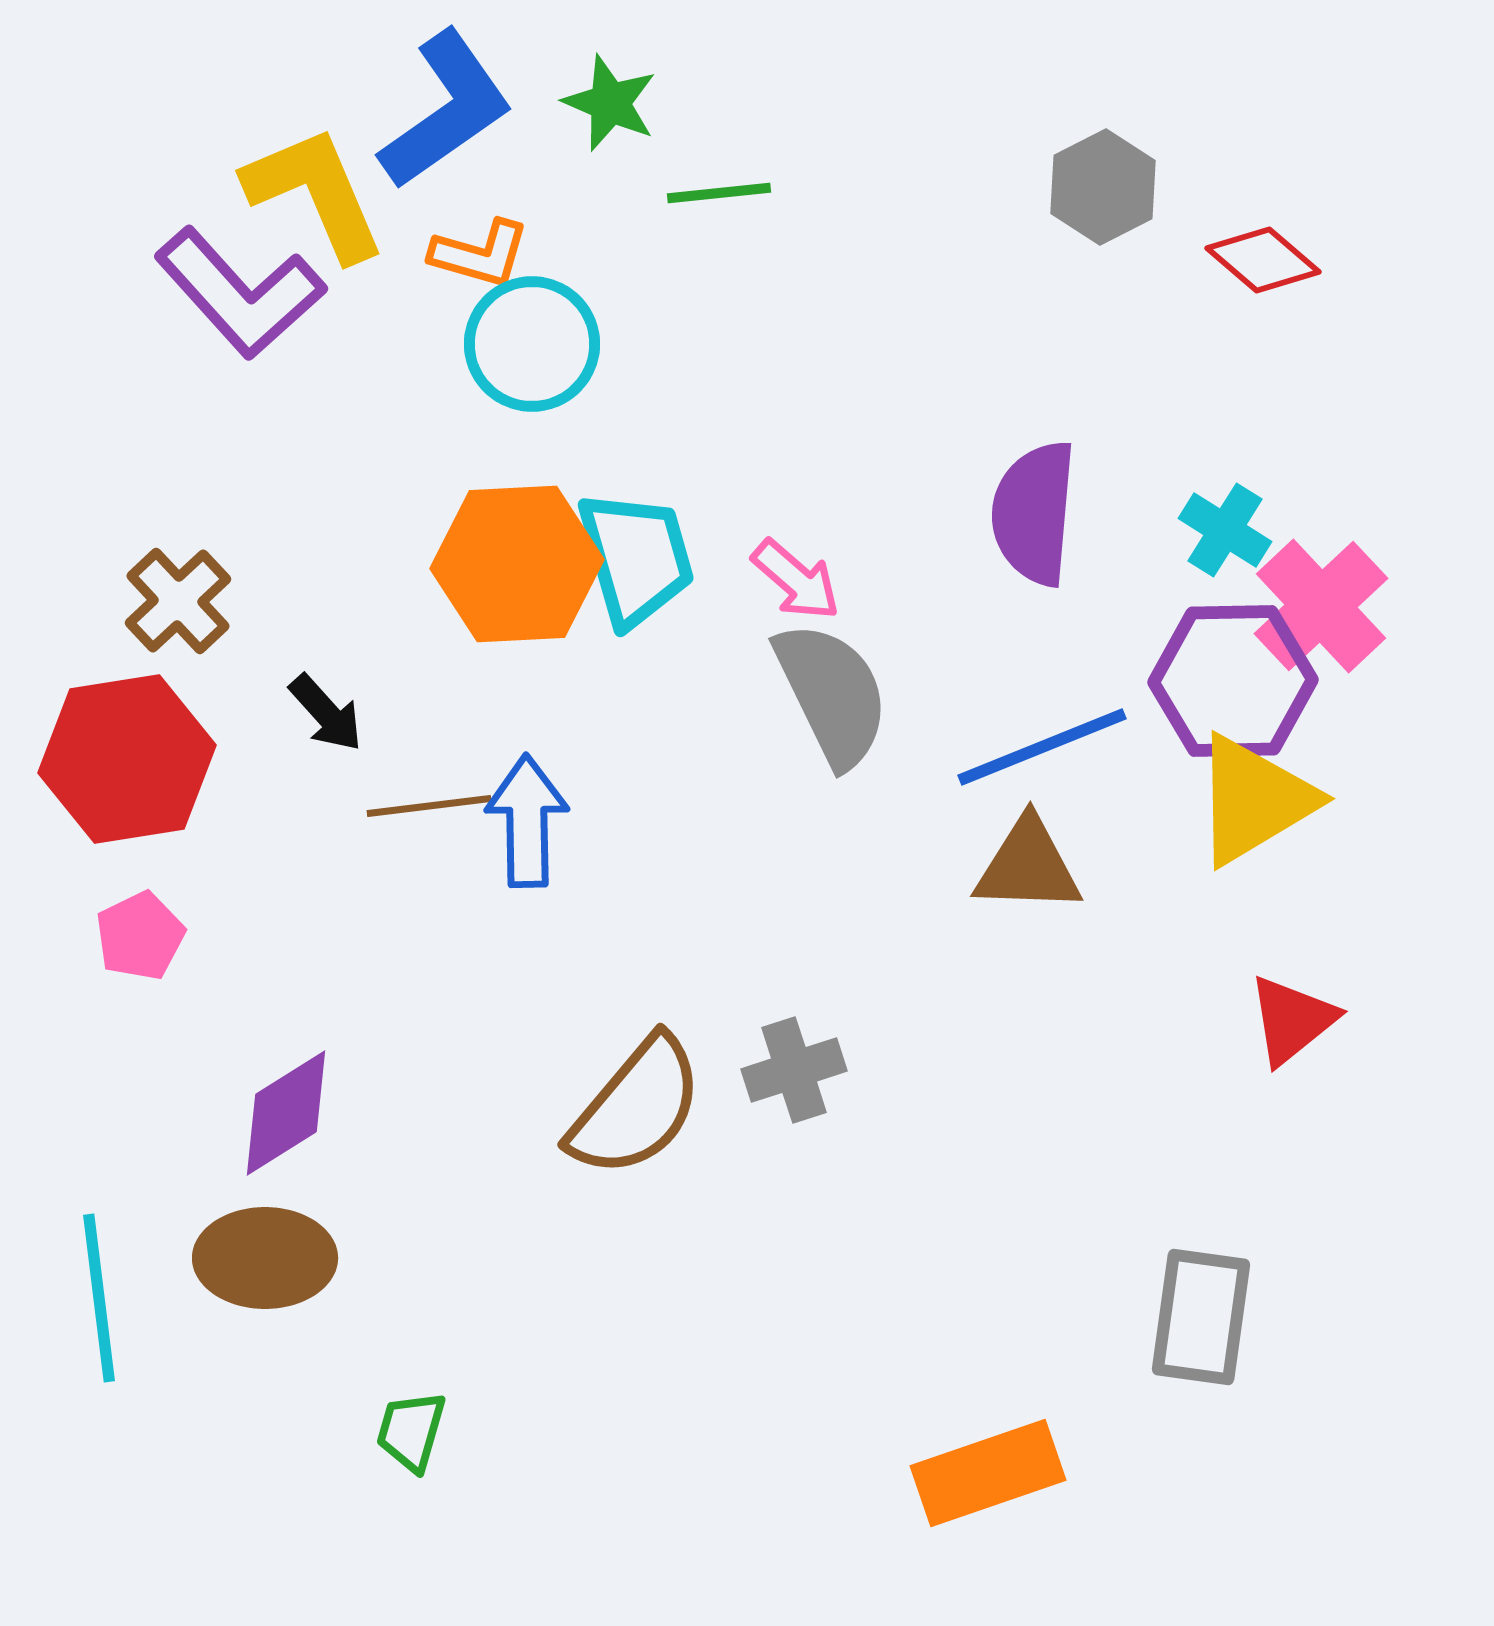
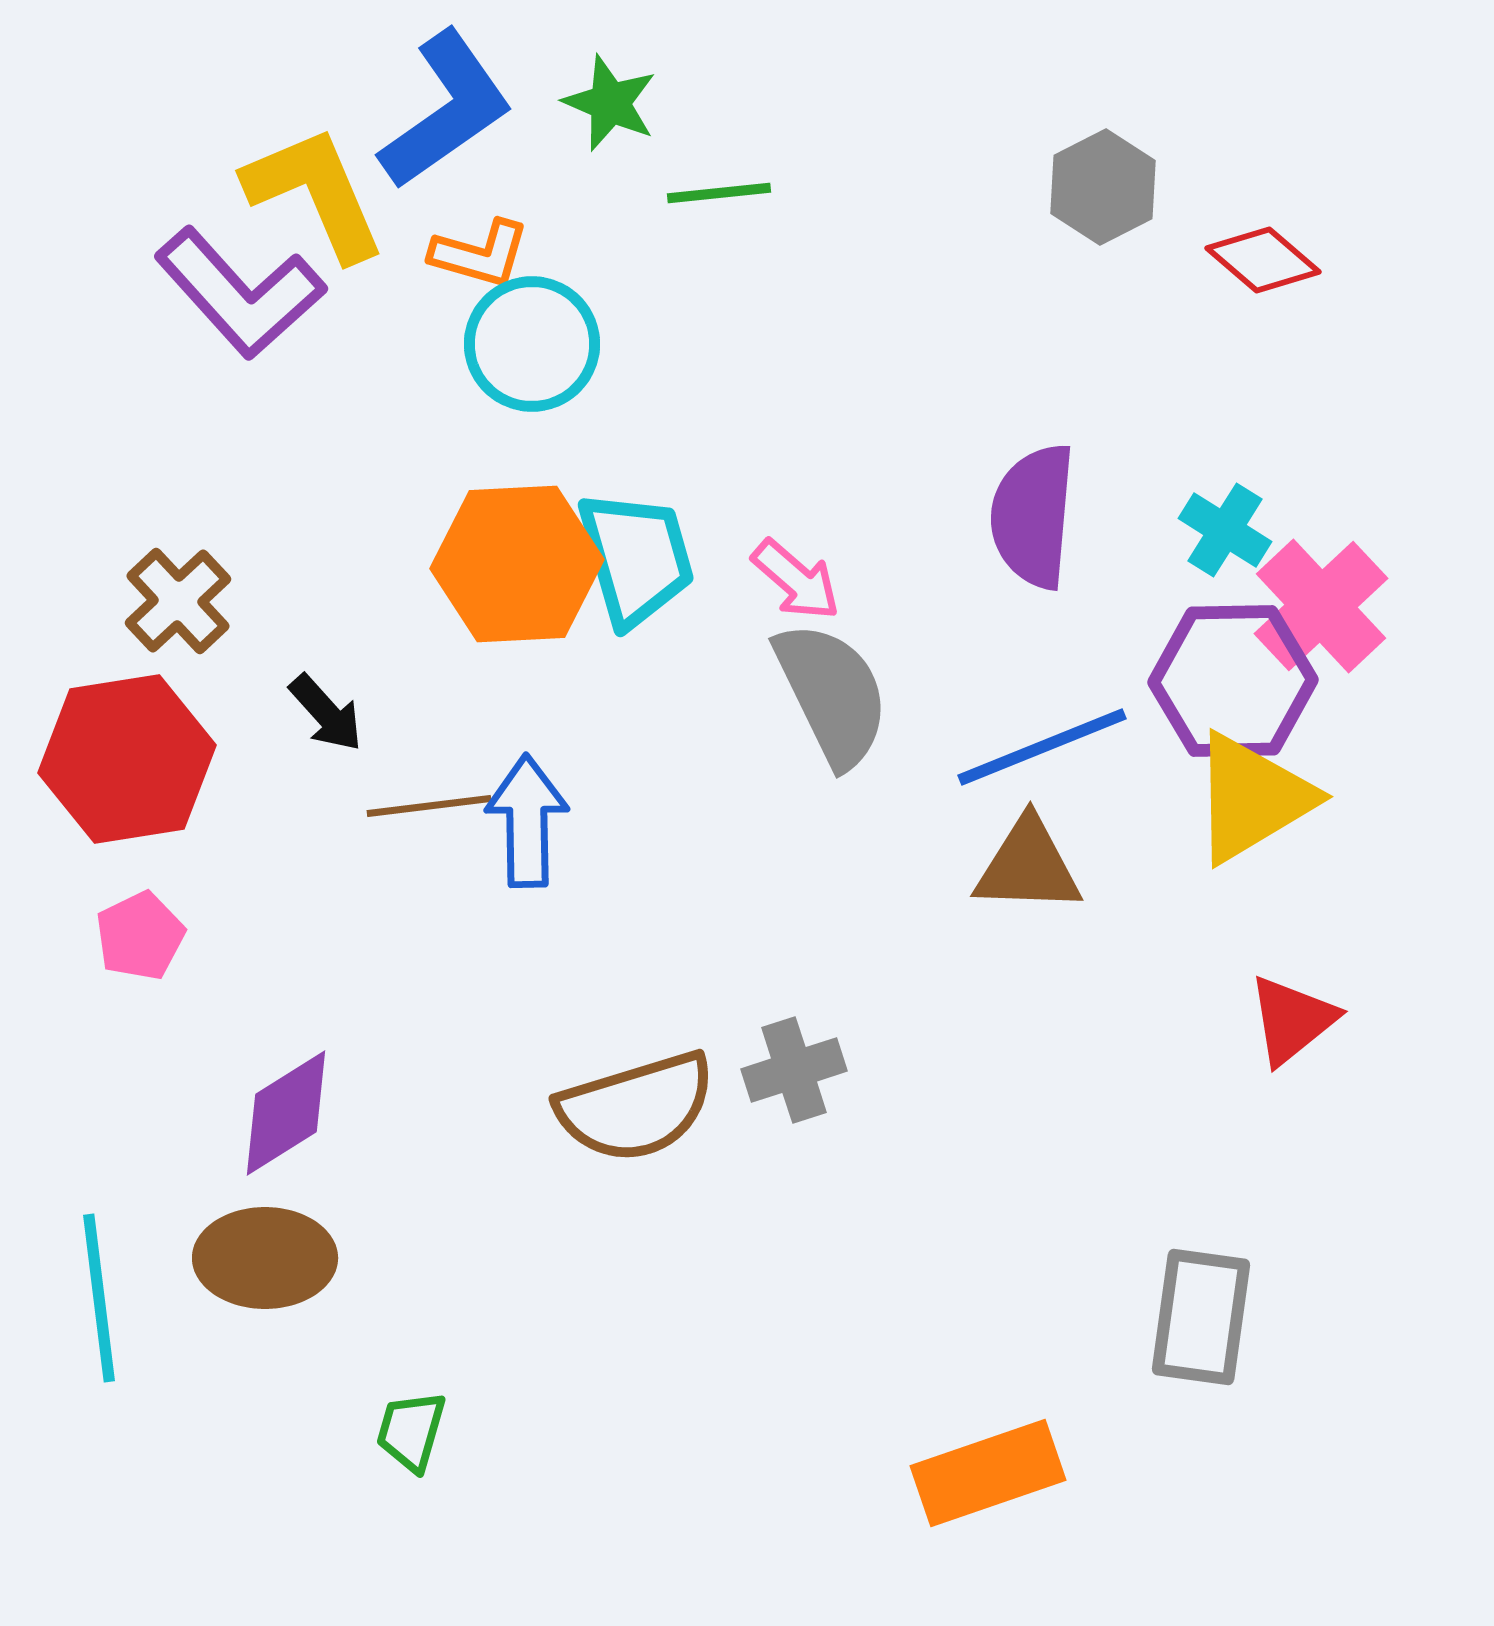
purple semicircle: moved 1 px left, 3 px down
yellow triangle: moved 2 px left, 2 px up
brown semicircle: rotated 33 degrees clockwise
